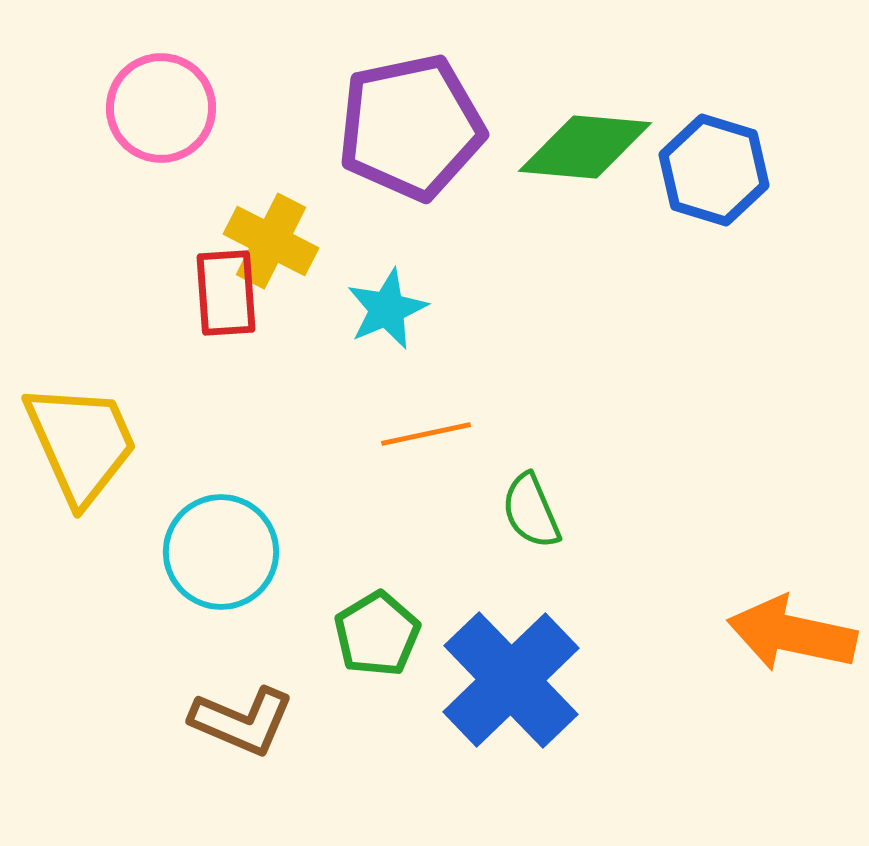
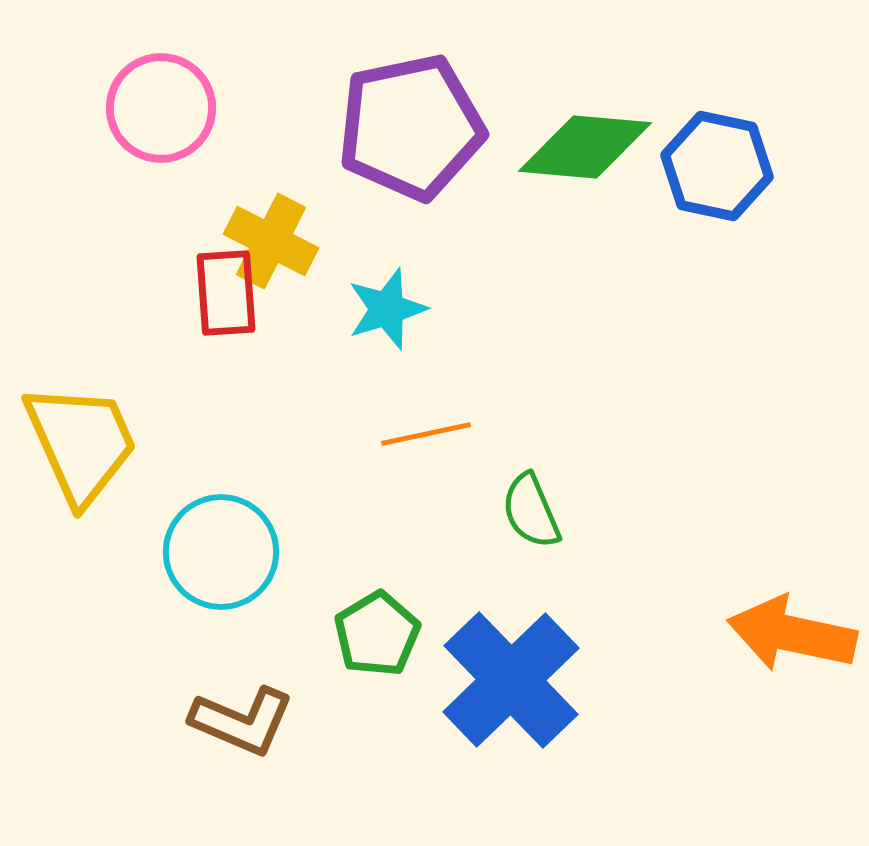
blue hexagon: moved 3 px right, 4 px up; rotated 5 degrees counterclockwise
cyan star: rotated 6 degrees clockwise
